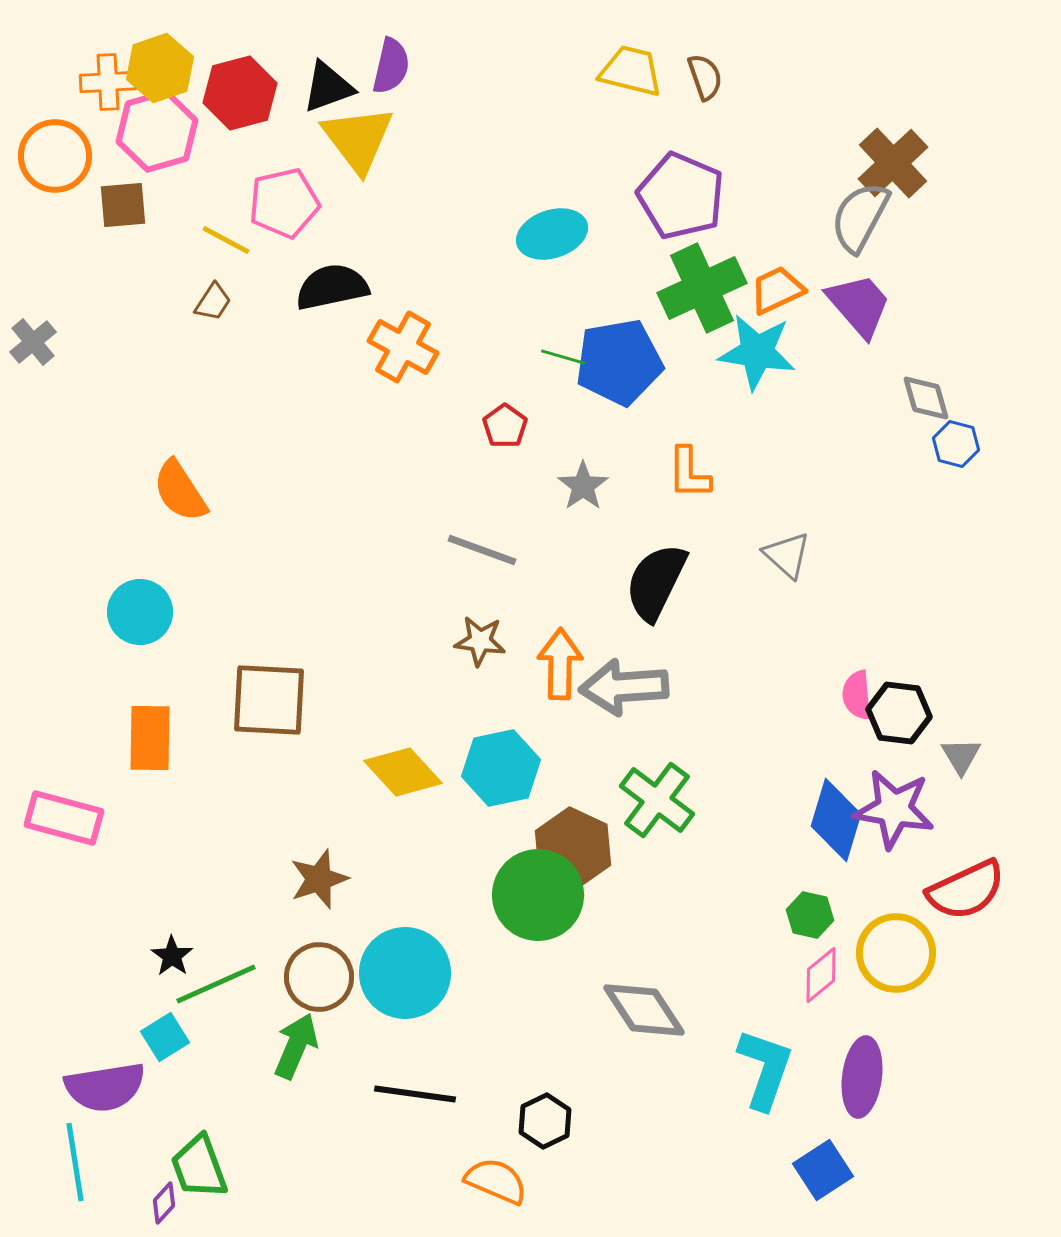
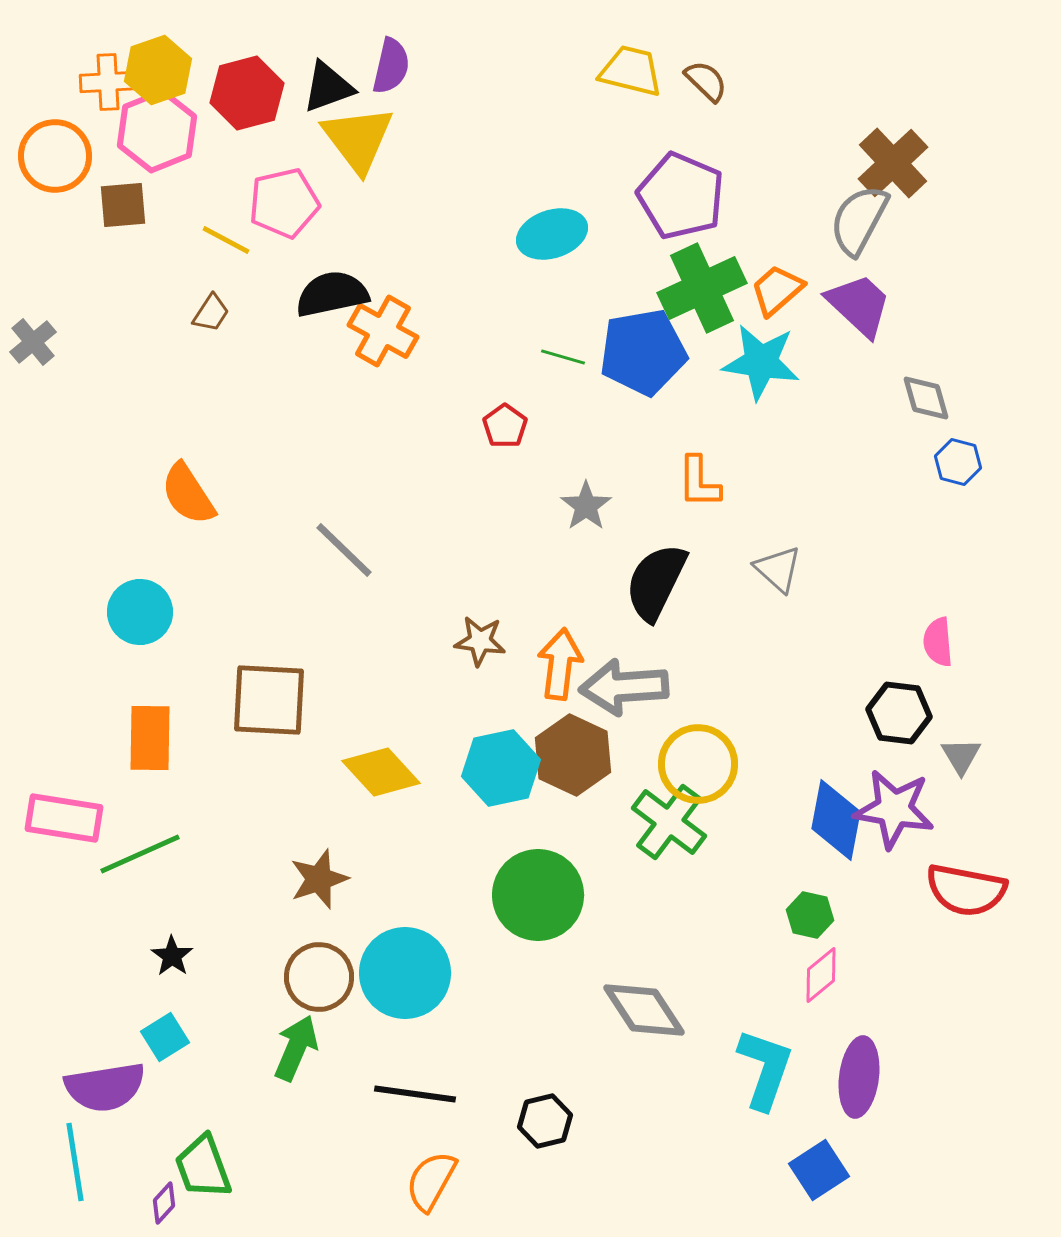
yellow hexagon at (160, 68): moved 2 px left, 2 px down
brown semicircle at (705, 77): moved 1 px right, 4 px down; rotated 27 degrees counterclockwise
red hexagon at (240, 93): moved 7 px right
pink hexagon at (157, 131): rotated 6 degrees counterclockwise
gray semicircle at (860, 217): moved 1 px left, 3 px down
black semicircle at (332, 287): moved 7 px down
orange trapezoid at (777, 290): rotated 16 degrees counterclockwise
brown trapezoid at (213, 302): moved 2 px left, 11 px down
purple trapezoid at (859, 305): rotated 6 degrees counterclockwise
orange cross at (403, 347): moved 20 px left, 16 px up
cyan star at (757, 352): moved 4 px right, 10 px down
blue pentagon at (619, 362): moved 24 px right, 10 px up
blue hexagon at (956, 444): moved 2 px right, 18 px down
orange L-shape at (689, 473): moved 10 px right, 9 px down
gray star at (583, 486): moved 3 px right, 20 px down
orange semicircle at (180, 491): moved 8 px right, 3 px down
gray line at (482, 550): moved 138 px left; rotated 24 degrees clockwise
gray triangle at (787, 555): moved 9 px left, 14 px down
orange arrow at (560, 664): rotated 6 degrees clockwise
pink semicircle at (857, 695): moved 81 px right, 53 px up
yellow diamond at (403, 772): moved 22 px left
green cross at (657, 800): moved 12 px right, 22 px down
pink rectangle at (64, 818): rotated 6 degrees counterclockwise
blue diamond at (836, 820): rotated 6 degrees counterclockwise
brown hexagon at (573, 848): moved 93 px up
red semicircle at (966, 890): rotated 36 degrees clockwise
yellow circle at (896, 953): moved 198 px left, 189 px up
green line at (216, 984): moved 76 px left, 130 px up
green arrow at (296, 1046): moved 2 px down
purple ellipse at (862, 1077): moved 3 px left
black hexagon at (545, 1121): rotated 12 degrees clockwise
green trapezoid at (199, 1167): moved 4 px right
blue square at (823, 1170): moved 4 px left
orange semicircle at (496, 1181): moved 65 px left; rotated 84 degrees counterclockwise
